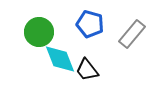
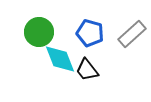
blue pentagon: moved 9 px down
gray rectangle: rotated 8 degrees clockwise
